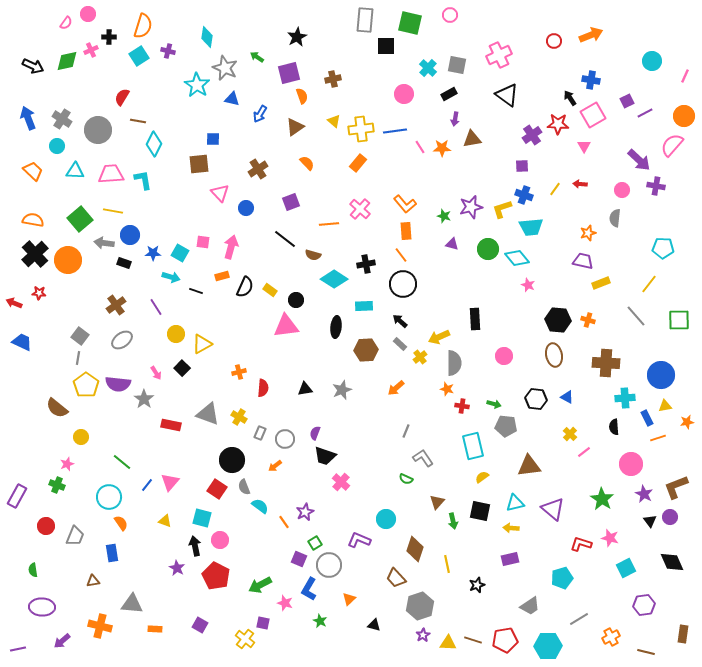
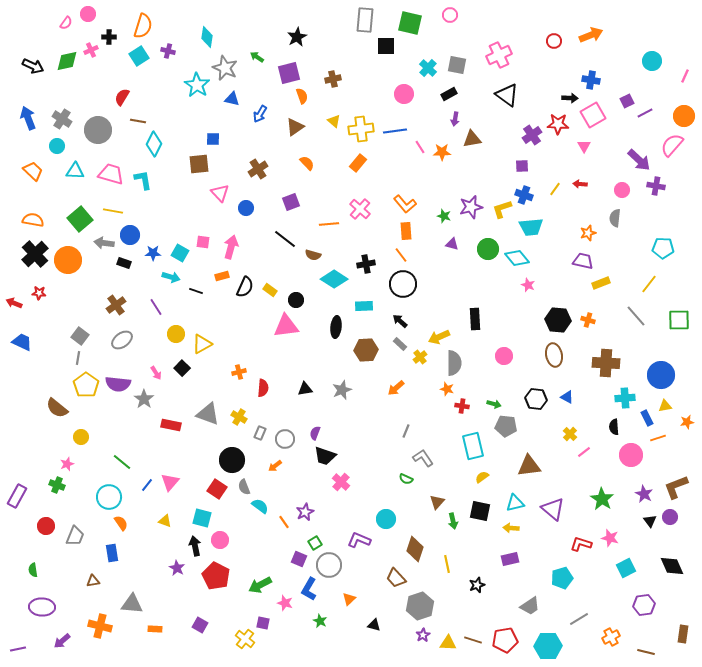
black arrow at (570, 98): rotated 126 degrees clockwise
orange star at (442, 148): moved 4 px down
pink trapezoid at (111, 174): rotated 20 degrees clockwise
pink circle at (631, 464): moved 9 px up
black diamond at (672, 562): moved 4 px down
